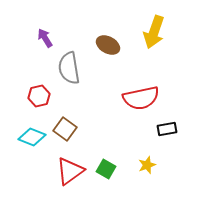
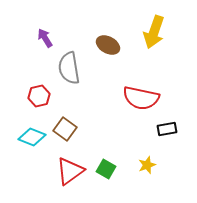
red semicircle: rotated 24 degrees clockwise
